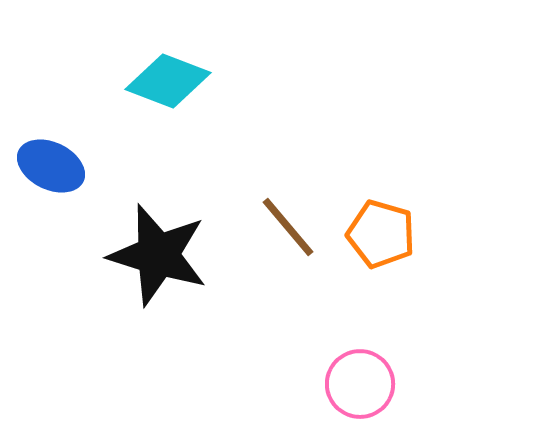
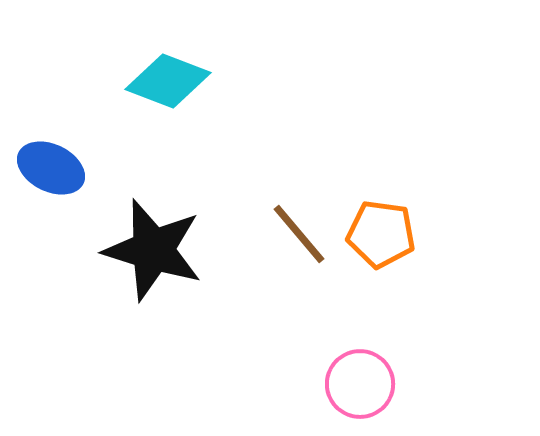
blue ellipse: moved 2 px down
brown line: moved 11 px right, 7 px down
orange pentagon: rotated 8 degrees counterclockwise
black star: moved 5 px left, 5 px up
